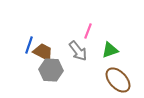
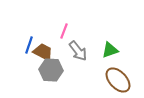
pink line: moved 24 px left
